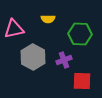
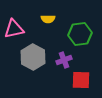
green hexagon: rotated 10 degrees counterclockwise
red square: moved 1 px left, 1 px up
